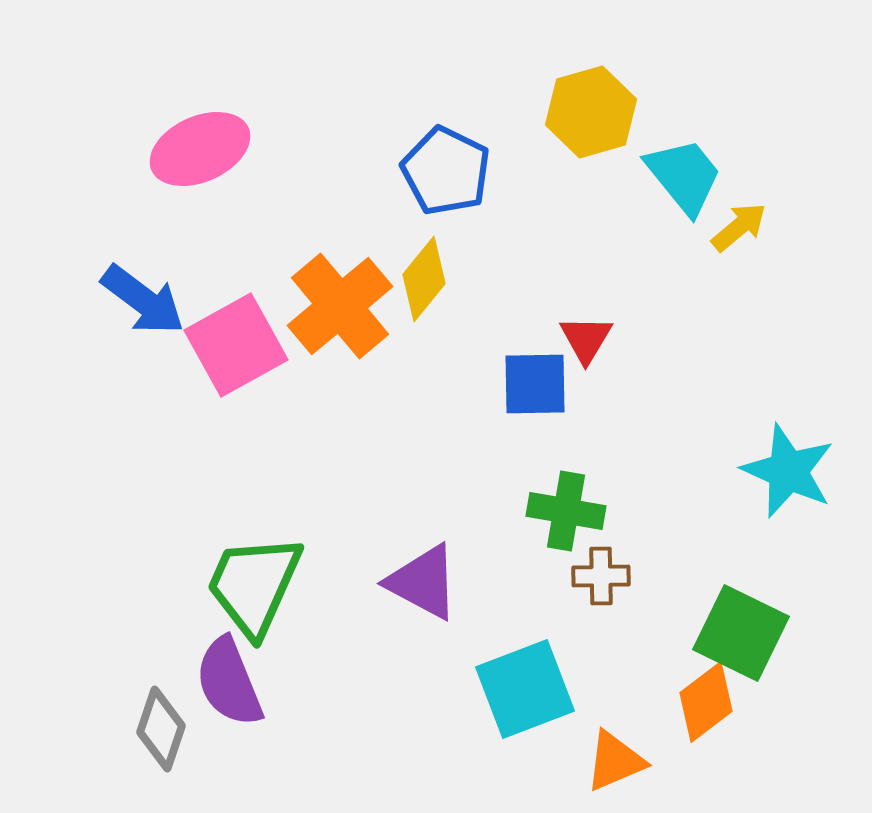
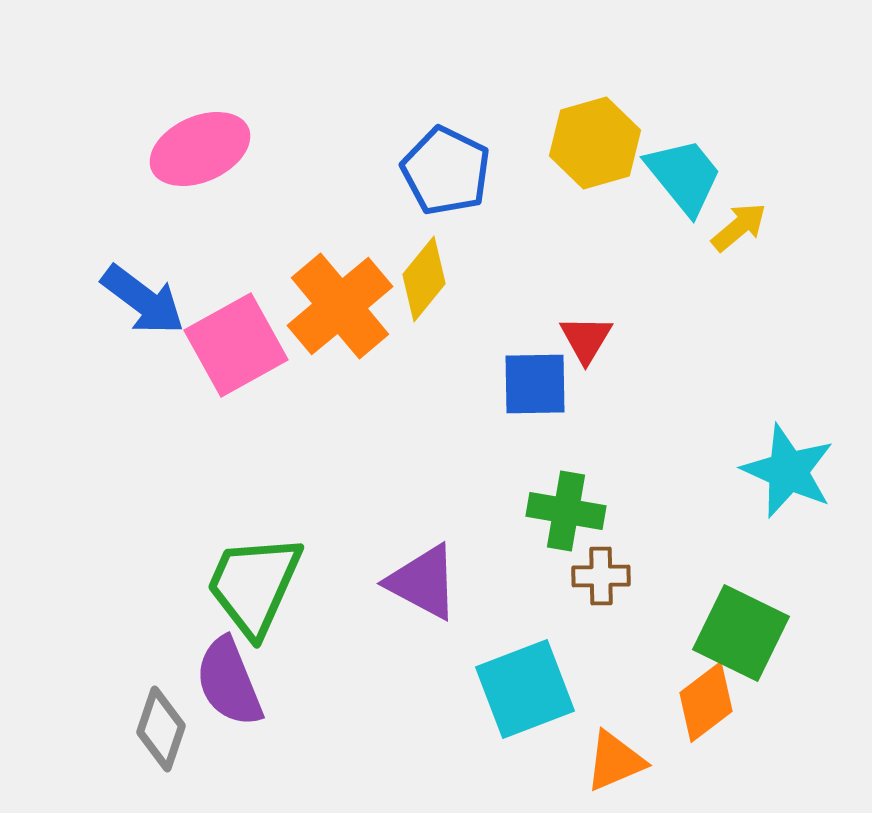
yellow hexagon: moved 4 px right, 31 px down
